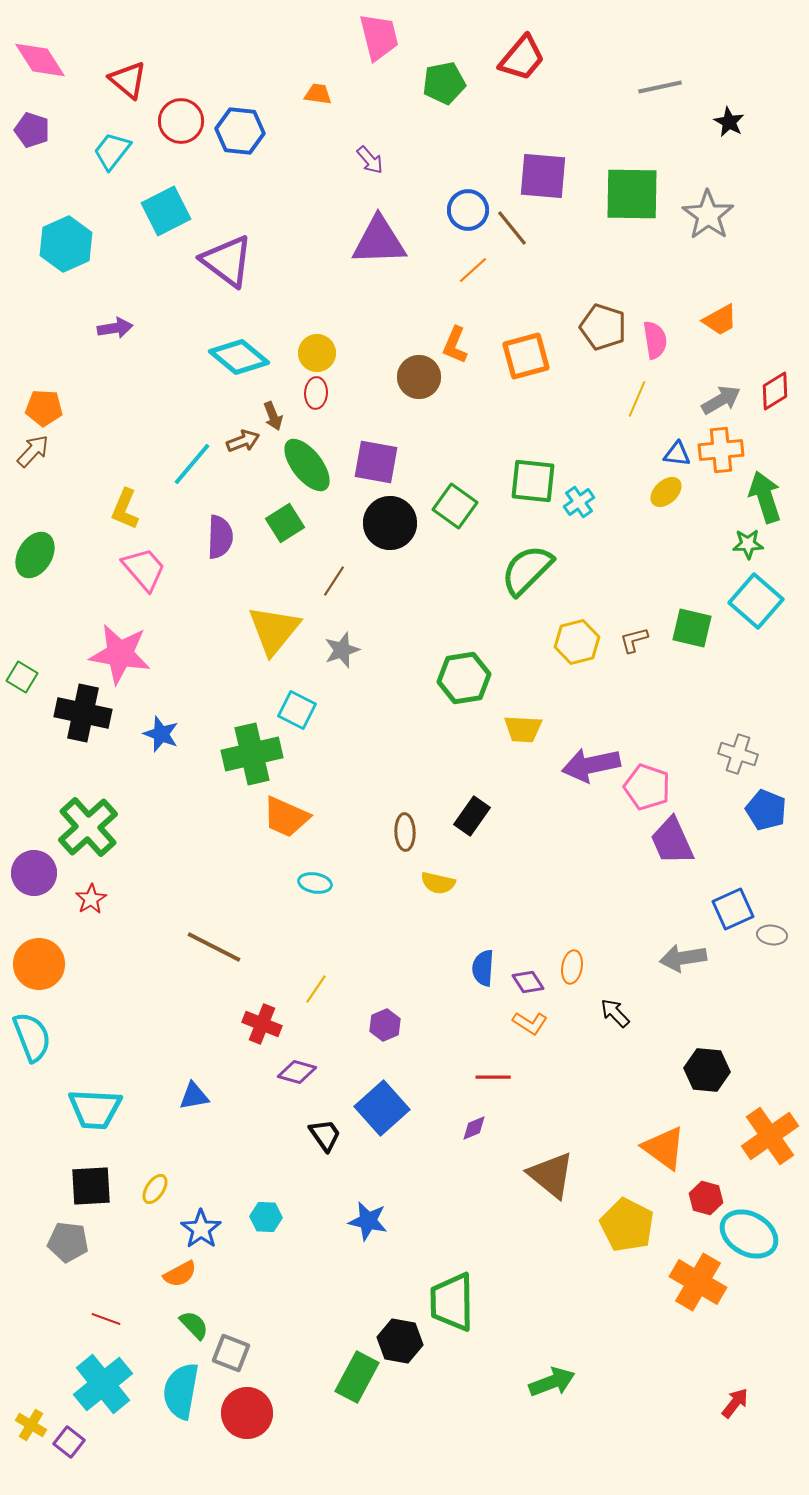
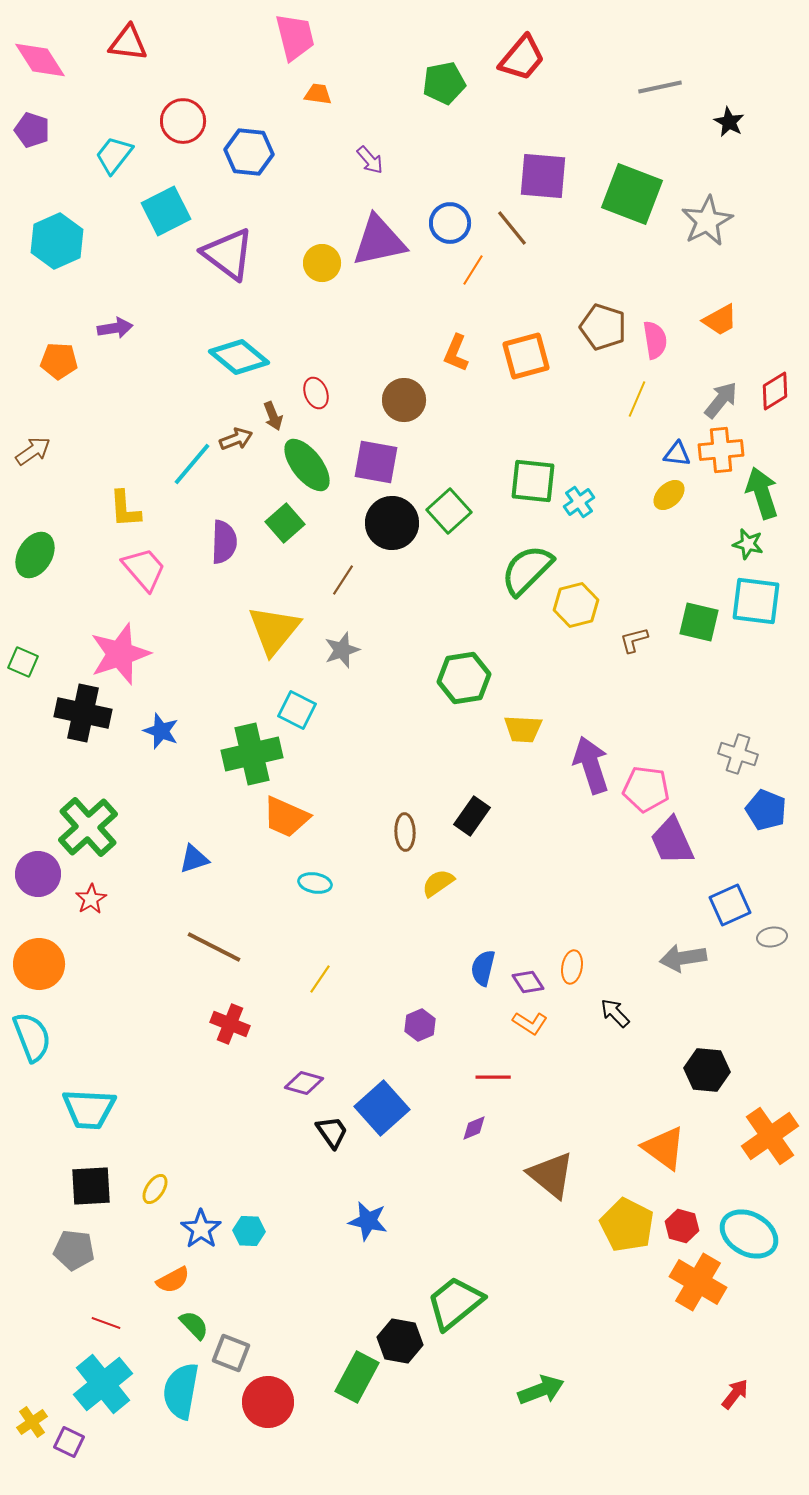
pink trapezoid at (379, 37): moved 84 px left
red triangle at (128, 80): moved 37 px up; rotated 33 degrees counterclockwise
red circle at (181, 121): moved 2 px right
blue hexagon at (240, 131): moved 9 px right, 21 px down
cyan trapezoid at (112, 151): moved 2 px right, 4 px down
green square at (632, 194): rotated 20 degrees clockwise
blue circle at (468, 210): moved 18 px left, 13 px down
gray star at (708, 215): moved 1 px left, 6 px down; rotated 9 degrees clockwise
purple triangle at (379, 241): rotated 10 degrees counterclockwise
cyan hexagon at (66, 244): moved 9 px left, 3 px up
purple triangle at (227, 261): moved 1 px right, 7 px up
orange line at (473, 270): rotated 16 degrees counterclockwise
orange L-shape at (455, 345): moved 1 px right, 8 px down
yellow circle at (317, 353): moved 5 px right, 90 px up
brown circle at (419, 377): moved 15 px left, 23 px down
red ellipse at (316, 393): rotated 24 degrees counterclockwise
gray arrow at (721, 400): rotated 21 degrees counterclockwise
orange pentagon at (44, 408): moved 15 px right, 47 px up
brown arrow at (243, 441): moved 7 px left, 2 px up
brown arrow at (33, 451): rotated 12 degrees clockwise
yellow ellipse at (666, 492): moved 3 px right, 3 px down
green arrow at (765, 497): moved 3 px left, 4 px up
green square at (455, 506): moved 6 px left, 5 px down; rotated 12 degrees clockwise
yellow L-shape at (125, 509): rotated 27 degrees counterclockwise
green square at (285, 523): rotated 9 degrees counterclockwise
black circle at (390, 523): moved 2 px right
purple semicircle at (220, 537): moved 4 px right, 5 px down
green star at (748, 544): rotated 16 degrees clockwise
brown line at (334, 581): moved 9 px right, 1 px up
cyan square at (756, 601): rotated 34 degrees counterclockwise
green square at (692, 628): moved 7 px right, 6 px up
yellow hexagon at (577, 642): moved 1 px left, 37 px up
pink star at (120, 654): rotated 28 degrees counterclockwise
green square at (22, 677): moved 1 px right, 15 px up; rotated 8 degrees counterclockwise
blue star at (161, 734): moved 3 px up
purple arrow at (591, 765): rotated 84 degrees clockwise
pink pentagon at (647, 787): moved 1 px left, 2 px down; rotated 12 degrees counterclockwise
purple circle at (34, 873): moved 4 px right, 1 px down
yellow semicircle at (438, 883): rotated 132 degrees clockwise
blue square at (733, 909): moved 3 px left, 4 px up
gray ellipse at (772, 935): moved 2 px down; rotated 16 degrees counterclockwise
blue semicircle at (483, 968): rotated 9 degrees clockwise
yellow line at (316, 989): moved 4 px right, 10 px up
red cross at (262, 1024): moved 32 px left
purple hexagon at (385, 1025): moved 35 px right
purple diamond at (297, 1072): moved 7 px right, 11 px down
blue triangle at (194, 1096): moved 237 px up; rotated 8 degrees counterclockwise
cyan trapezoid at (95, 1109): moved 6 px left
black trapezoid at (325, 1135): moved 7 px right, 3 px up
red hexagon at (706, 1198): moved 24 px left, 28 px down
cyan hexagon at (266, 1217): moved 17 px left, 14 px down
gray pentagon at (68, 1242): moved 6 px right, 8 px down
orange semicircle at (180, 1274): moved 7 px left, 6 px down
green trapezoid at (452, 1302): moved 3 px right, 1 px down; rotated 52 degrees clockwise
red line at (106, 1319): moved 4 px down
green arrow at (552, 1382): moved 11 px left, 8 px down
red arrow at (735, 1403): moved 9 px up
red circle at (247, 1413): moved 21 px right, 11 px up
yellow cross at (31, 1425): moved 1 px right, 3 px up; rotated 24 degrees clockwise
purple square at (69, 1442): rotated 12 degrees counterclockwise
